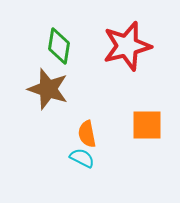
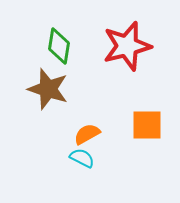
orange semicircle: rotated 72 degrees clockwise
